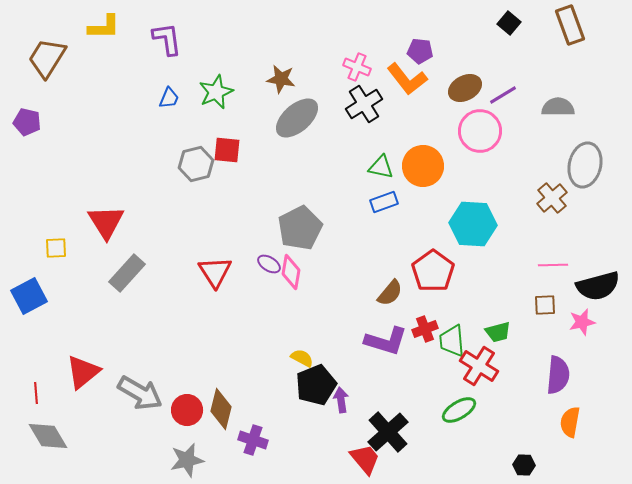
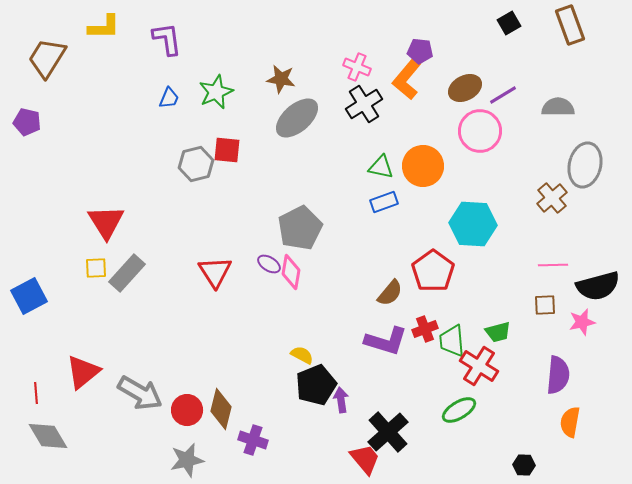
black square at (509, 23): rotated 20 degrees clockwise
orange L-shape at (407, 79): rotated 78 degrees clockwise
yellow square at (56, 248): moved 40 px right, 20 px down
yellow semicircle at (302, 358): moved 3 px up
